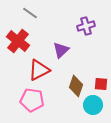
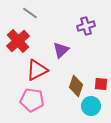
red cross: rotated 10 degrees clockwise
red triangle: moved 2 px left
cyan circle: moved 2 px left, 1 px down
